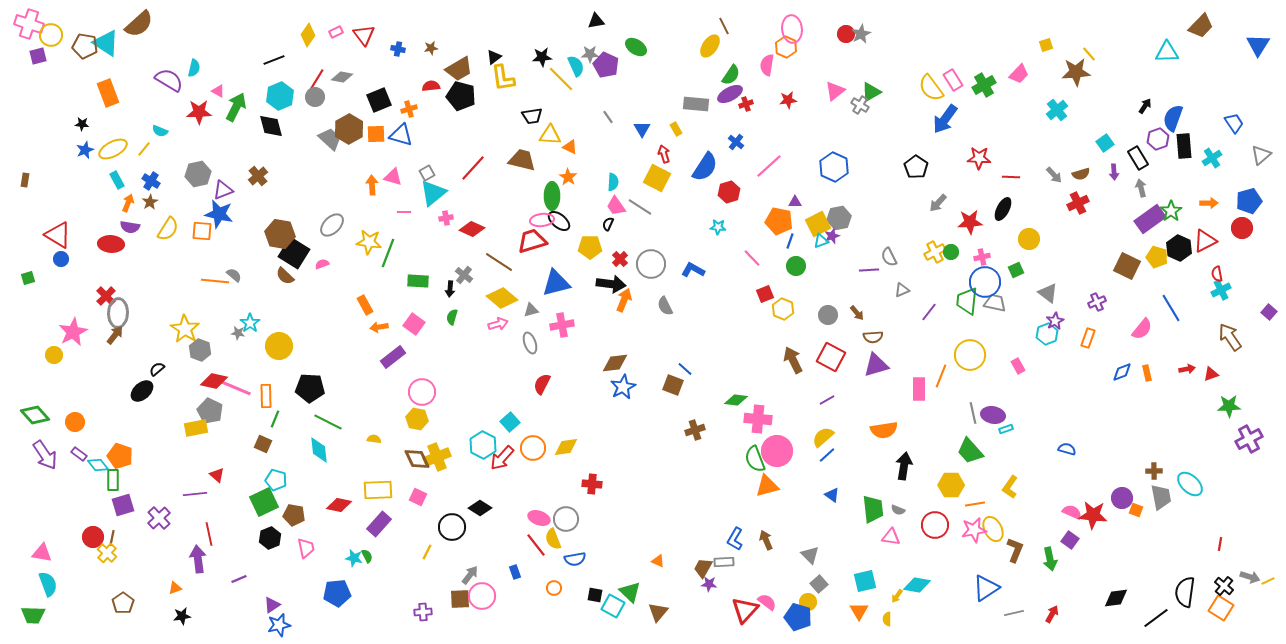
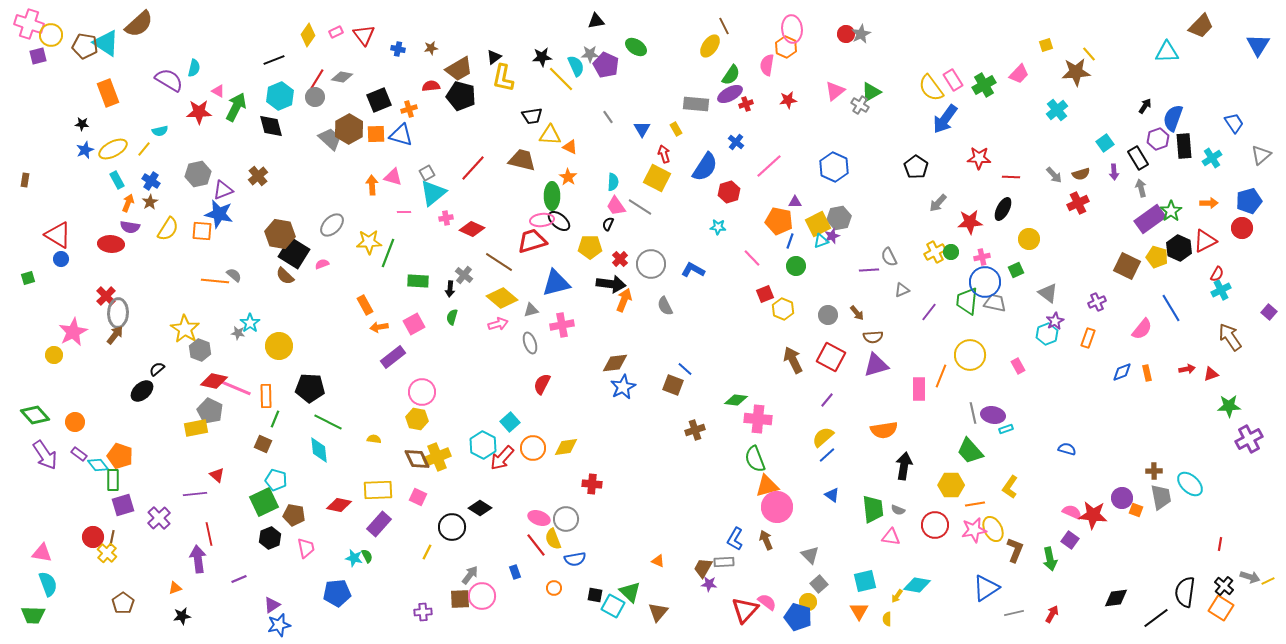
yellow L-shape at (503, 78): rotated 20 degrees clockwise
cyan semicircle at (160, 131): rotated 35 degrees counterclockwise
yellow star at (369, 242): rotated 10 degrees counterclockwise
red semicircle at (1217, 274): rotated 140 degrees counterclockwise
pink square at (414, 324): rotated 25 degrees clockwise
purple line at (827, 400): rotated 21 degrees counterclockwise
pink circle at (777, 451): moved 56 px down
